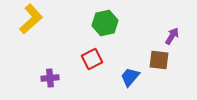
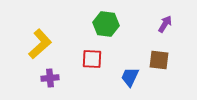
yellow L-shape: moved 9 px right, 25 px down
green hexagon: moved 1 px right, 1 px down; rotated 20 degrees clockwise
purple arrow: moved 7 px left, 12 px up
red square: rotated 30 degrees clockwise
blue trapezoid: rotated 15 degrees counterclockwise
